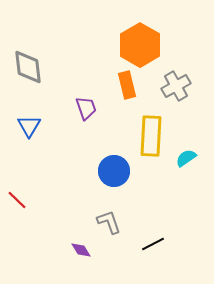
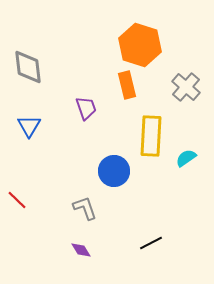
orange hexagon: rotated 12 degrees counterclockwise
gray cross: moved 10 px right, 1 px down; rotated 20 degrees counterclockwise
gray L-shape: moved 24 px left, 14 px up
black line: moved 2 px left, 1 px up
